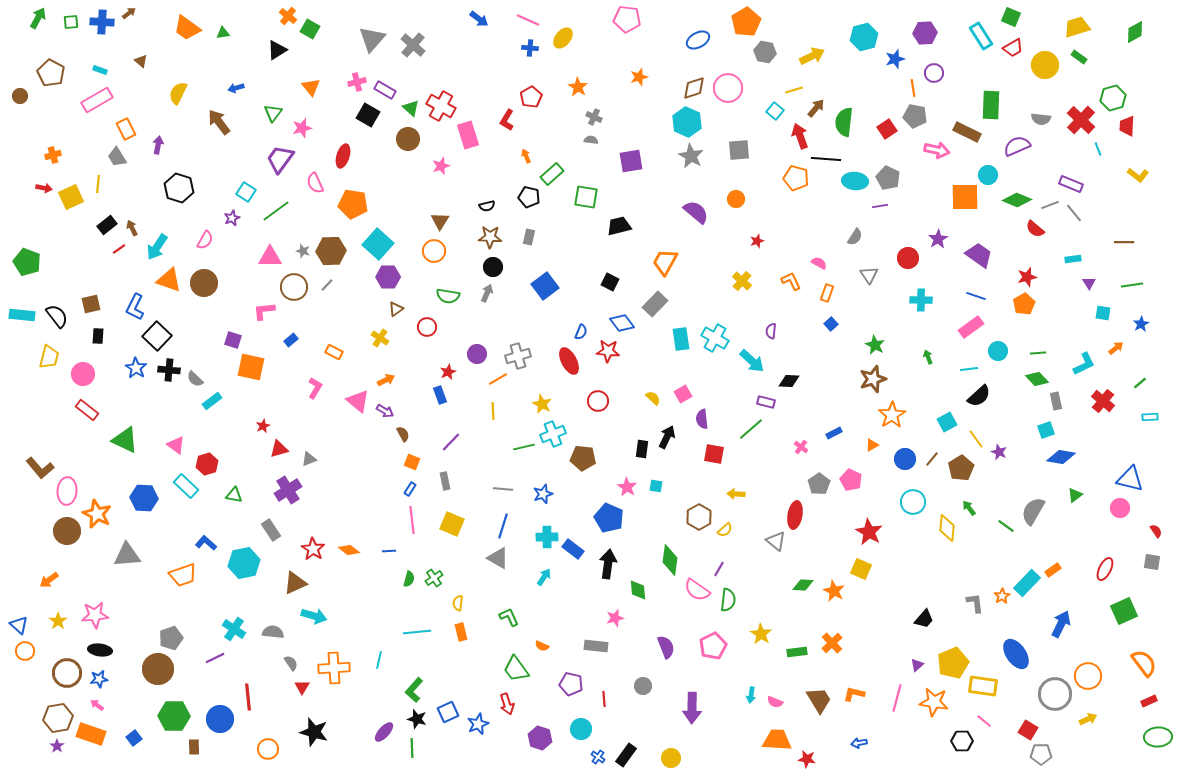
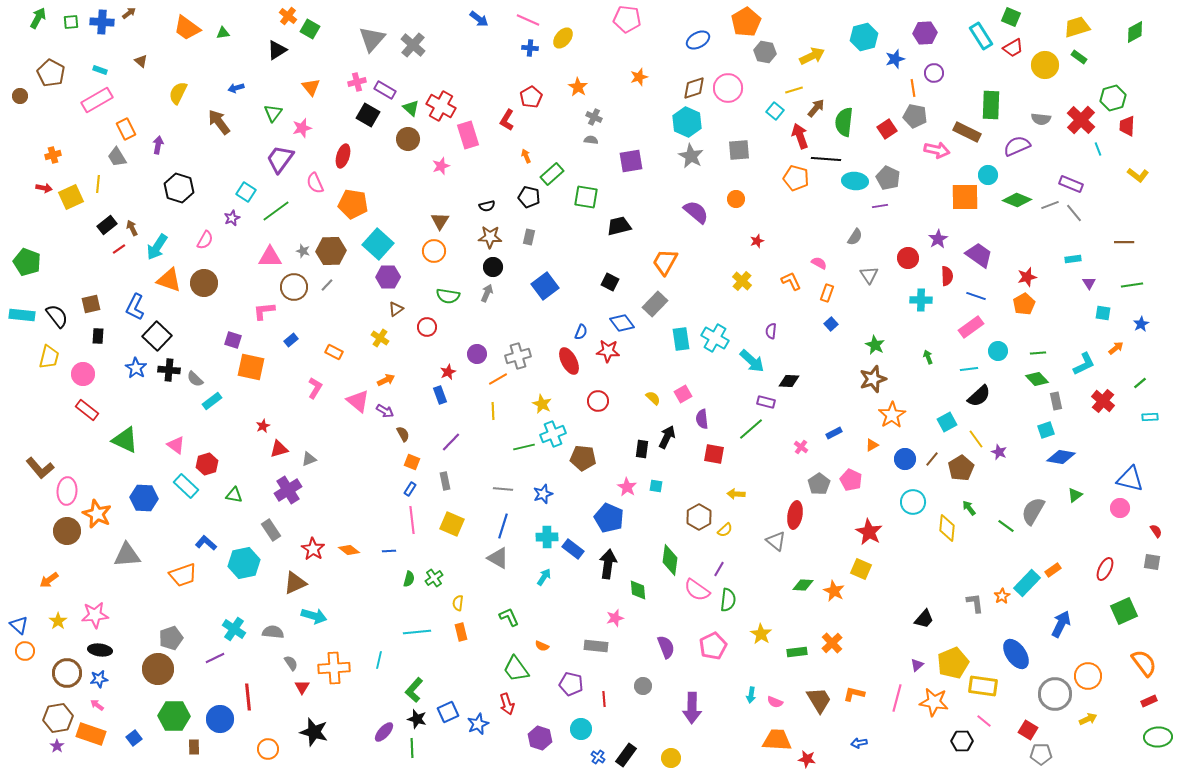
red semicircle at (1035, 229): moved 88 px left, 47 px down; rotated 132 degrees counterclockwise
